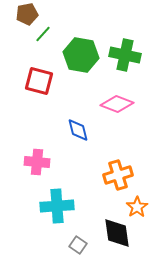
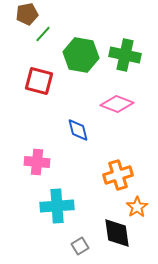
gray square: moved 2 px right, 1 px down; rotated 24 degrees clockwise
